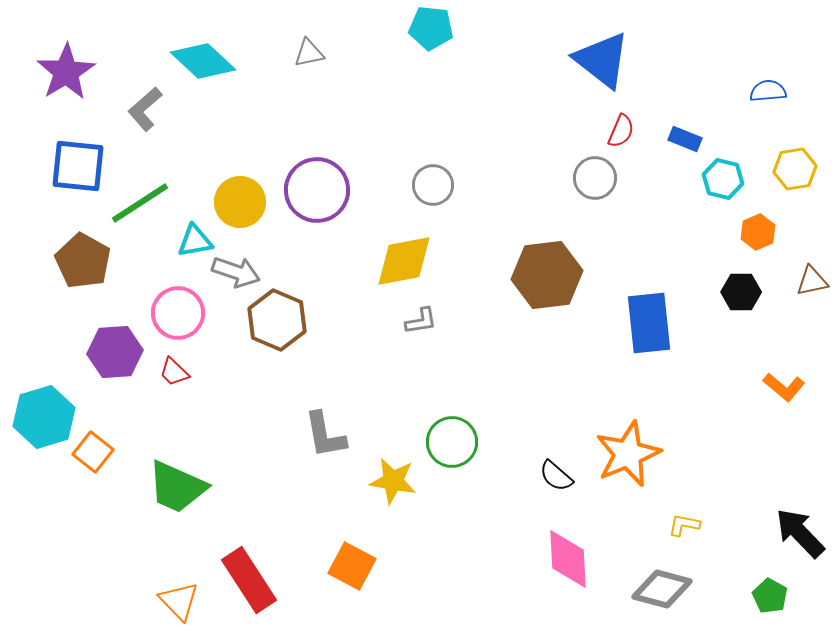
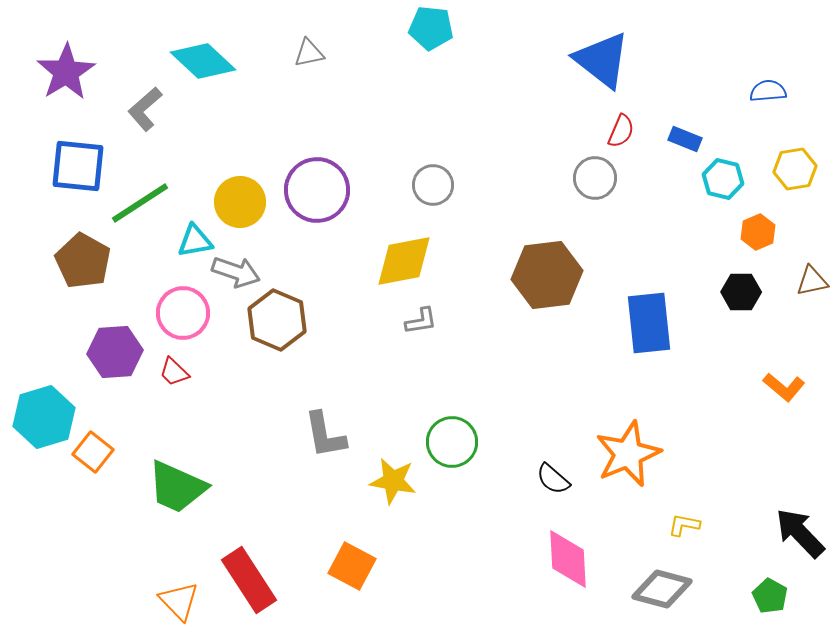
pink circle at (178, 313): moved 5 px right
black semicircle at (556, 476): moved 3 px left, 3 px down
